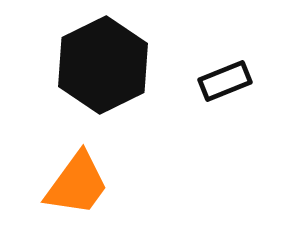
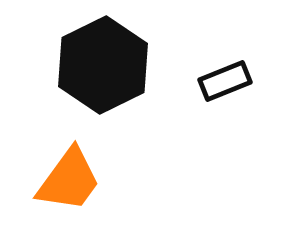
orange trapezoid: moved 8 px left, 4 px up
